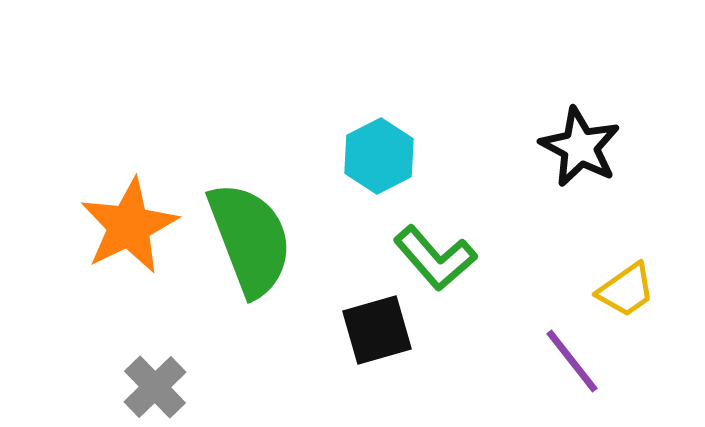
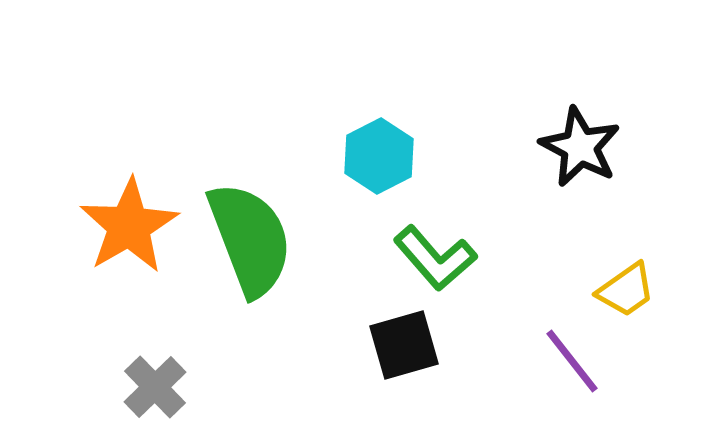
orange star: rotated 4 degrees counterclockwise
black square: moved 27 px right, 15 px down
